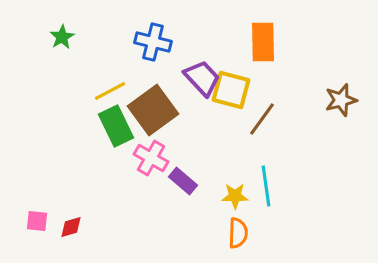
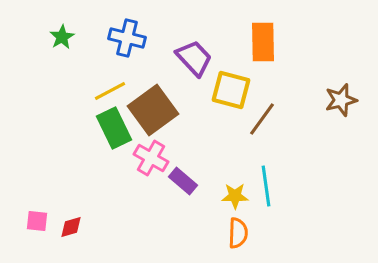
blue cross: moved 26 px left, 4 px up
purple trapezoid: moved 8 px left, 20 px up
green rectangle: moved 2 px left, 2 px down
